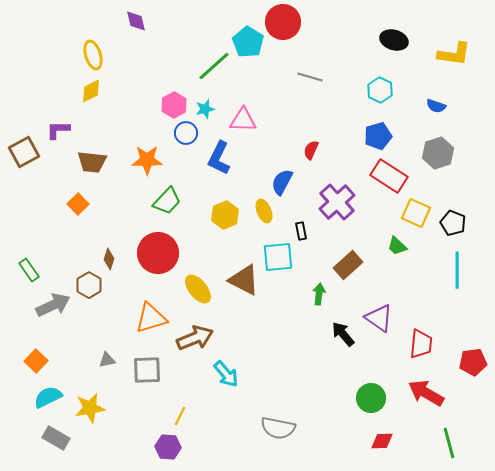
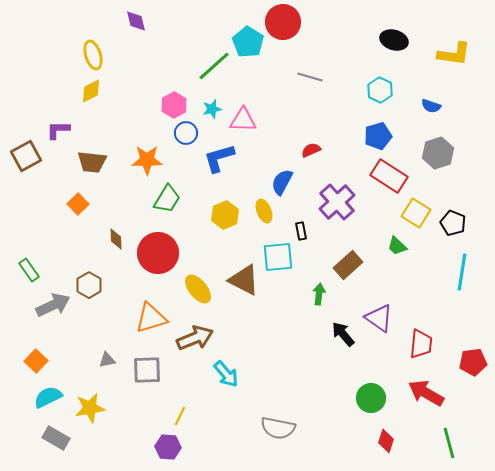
blue semicircle at (436, 106): moved 5 px left
cyan star at (205, 109): moved 7 px right
red semicircle at (311, 150): rotated 42 degrees clockwise
brown square at (24, 152): moved 2 px right, 4 px down
blue L-shape at (219, 158): rotated 48 degrees clockwise
green trapezoid at (167, 201): moved 2 px up; rotated 12 degrees counterclockwise
yellow square at (416, 213): rotated 8 degrees clockwise
brown diamond at (109, 259): moved 7 px right, 20 px up; rotated 20 degrees counterclockwise
cyan line at (457, 270): moved 5 px right, 2 px down; rotated 9 degrees clockwise
red diamond at (382, 441): moved 4 px right; rotated 70 degrees counterclockwise
